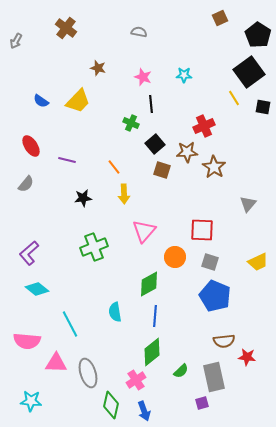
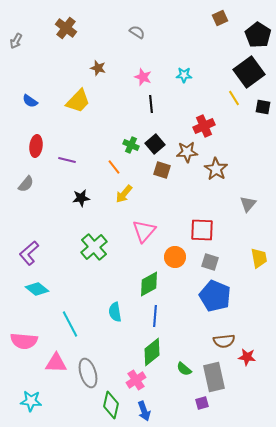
gray semicircle at (139, 32): moved 2 px left; rotated 21 degrees clockwise
blue semicircle at (41, 101): moved 11 px left
green cross at (131, 123): moved 22 px down
red ellipse at (31, 146): moved 5 px right; rotated 40 degrees clockwise
brown star at (214, 167): moved 2 px right, 2 px down
yellow arrow at (124, 194): rotated 42 degrees clockwise
black star at (83, 198): moved 2 px left
green cross at (94, 247): rotated 20 degrees counterclockwise
yellow trapezoid at (258, 262): moved 1 px right, 4 px up; rotated 75 degrees counterclockwise
pink semicircle at (27, 341): moved 3 px left
green semicircle at (181, 371): moved 3 px right, 2 px up; rotated 84 degrees clockwise
